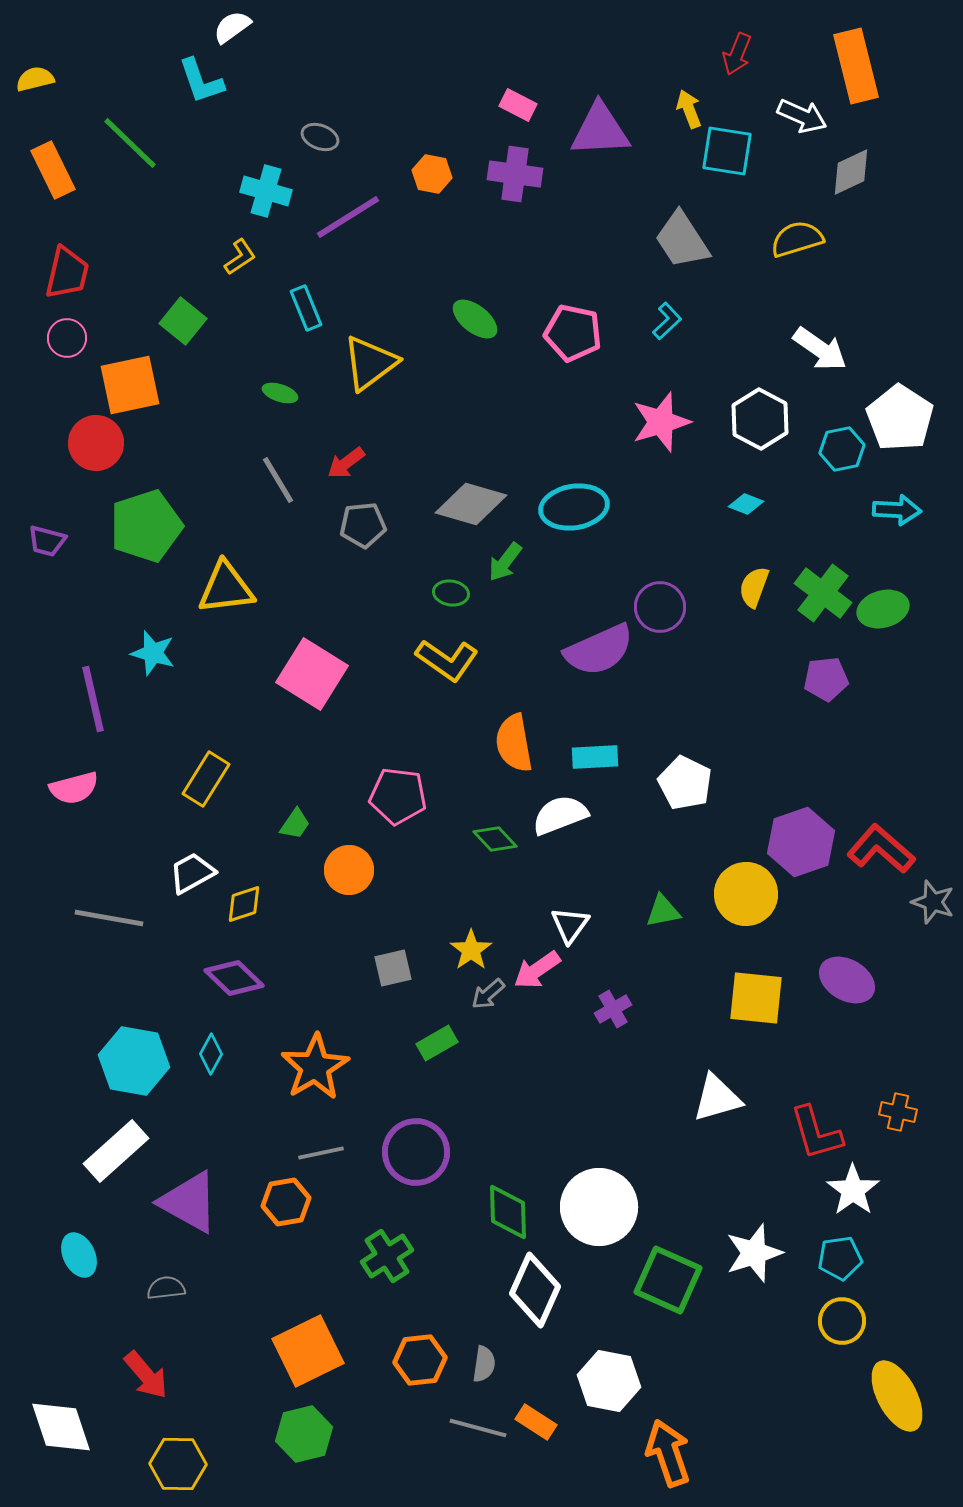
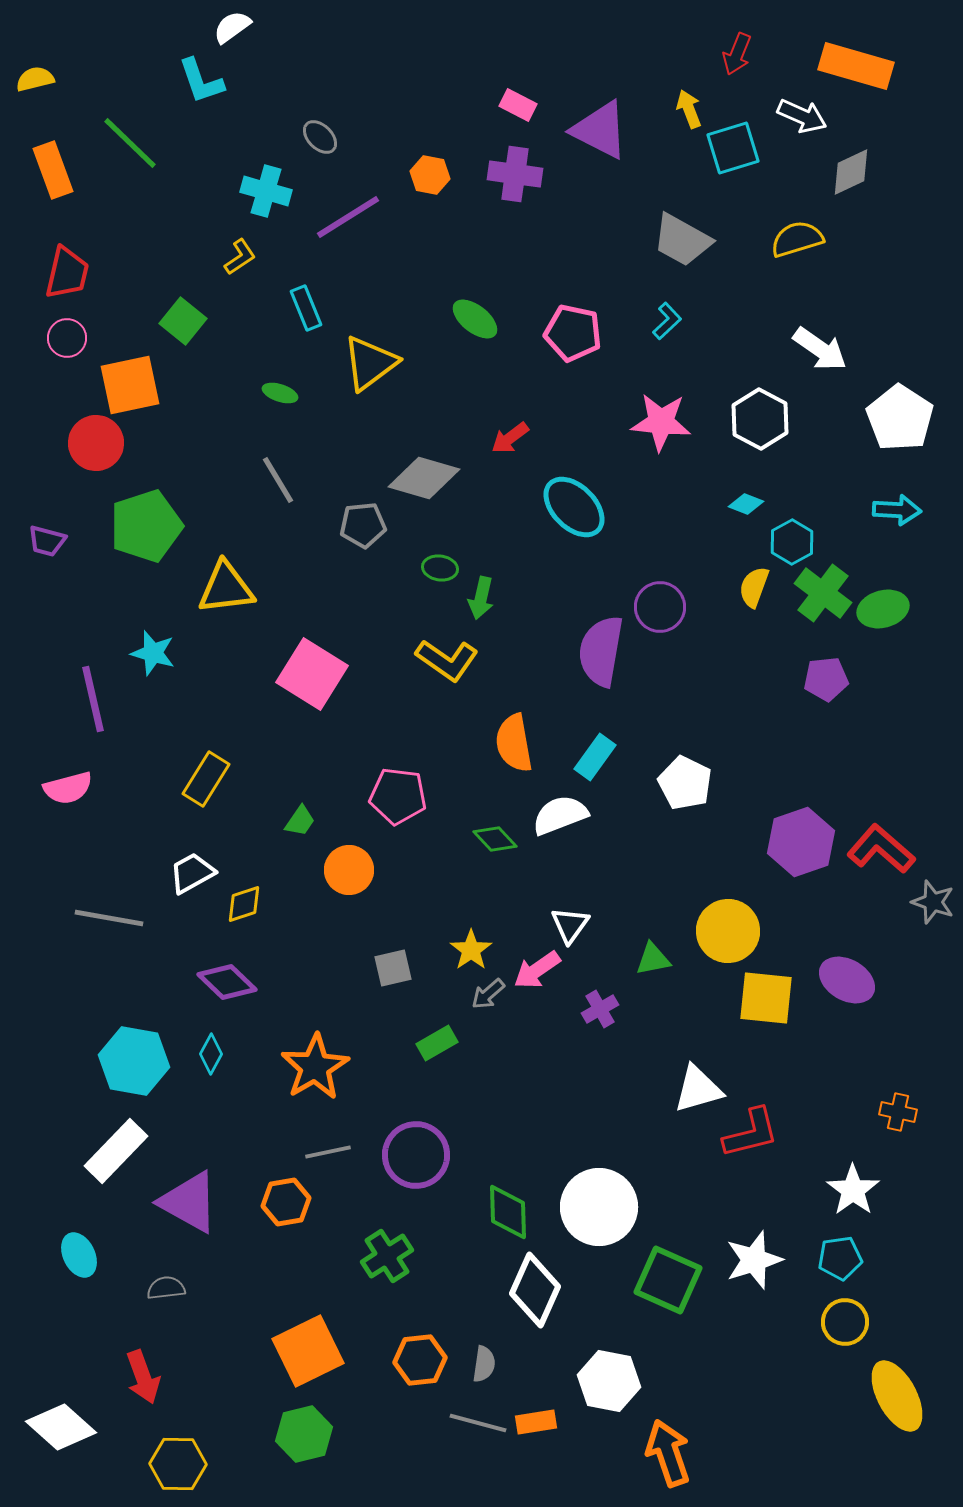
orange rectangle at (856, 66): rotated 60 degrees counterclockwise
purple triangle at (600, 130): rotated 30 degrees clockwise
gray ellipse at (320, 137): rotated 24 degrees clockwise
cyan square at (727, 151): moved 6 px right, 3 px up; rotated 26 degrees counterclockwise
orange rectangle at (53, 170): rotated 6 degrees clockwise
orange hexagon at (432, 174): moved 2 px left, 1 px down
gray trapezoid at (682, 240): rotated 28 degrees counterclockwise
pink star at (661, 422): rotated 22 degrees clockwise
cyan hexagon at (842, 449): moved 50 px left, 93 px down; rotated 18 degrees counterclockwise
red arrow at (346, 463): moved 164 px right, 25 px up
gray diamond at (471, 504): moved 47 px left, 26 px up
cyan ellipse at (574, 507): rotated 54 degrees clockwise
green arrow at (505, 562): moved 24 px left, 36 px down; rotated 24 degrees counterclockwise
green ellipse at (451, 593): moved 11 px left, 25 px up
purple semicircle at (599, 650): moved 2 px right, 1 px down; rotated 124 degrees clockwise
cyan rectangle at (595, 757): rotated 51 degrees counterclockwise
pink semicircle at (74, 788): moved 6 px left
green trapezoid at (295, 824): moved 5 px right, 3 px up
yellow circle at (746, 894): moved 18 px left, 37 px down
green triangle at (663, 911): moved 10 px left, 48 px down
purple diamond at (234, 978): moved 7 px left, 4 px down
yellow square at (756, 998): moved 10 px right
purple cross at (613, 1009): moved 13 px left
white triangle at (717, 1098): moved 19 px left, 9 px up
red L-shape at (816, 1133): moved 65 px left; rotated 88 degrees counterclockwise
white rectangle at (116, 1151): rotated 4 degrees counterclockwise
purple circle at (416, 1152): moved 3 px down
gray line at (321, 1153): moved 7 px right, 1 px up
white star at (754, 1253): moved 7 px down
yellow circle at (842, 1321): moved 3 px right, 1 px down
red arrow at (146, 1375): moved 3 px left, 2 px down; rotated 20 degrees clockwise
orange rectangle at (536, 1422): rotated 42 degrees counterclockwise
white diamond at (61, 1427): rotated 30 degrees counterclockwise
gray line at (478, 1428): moved 5 px up
